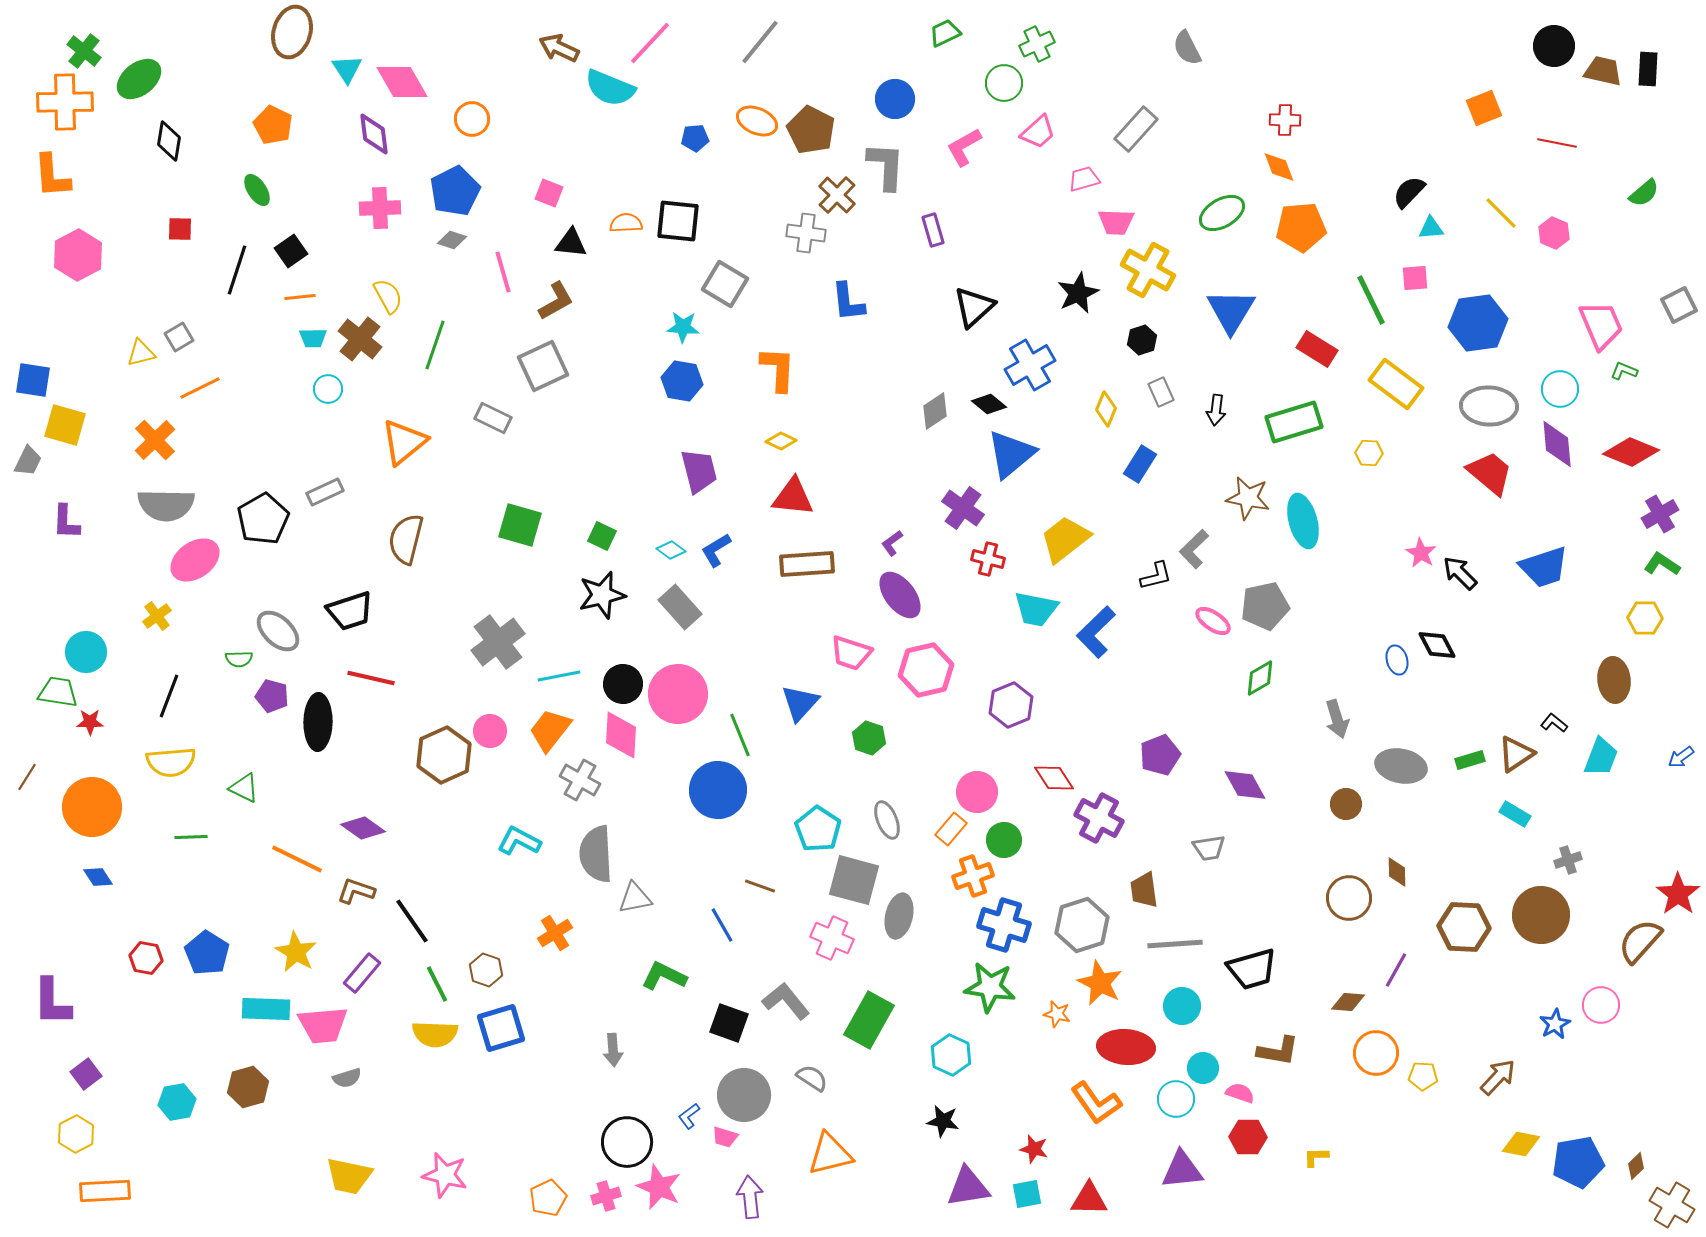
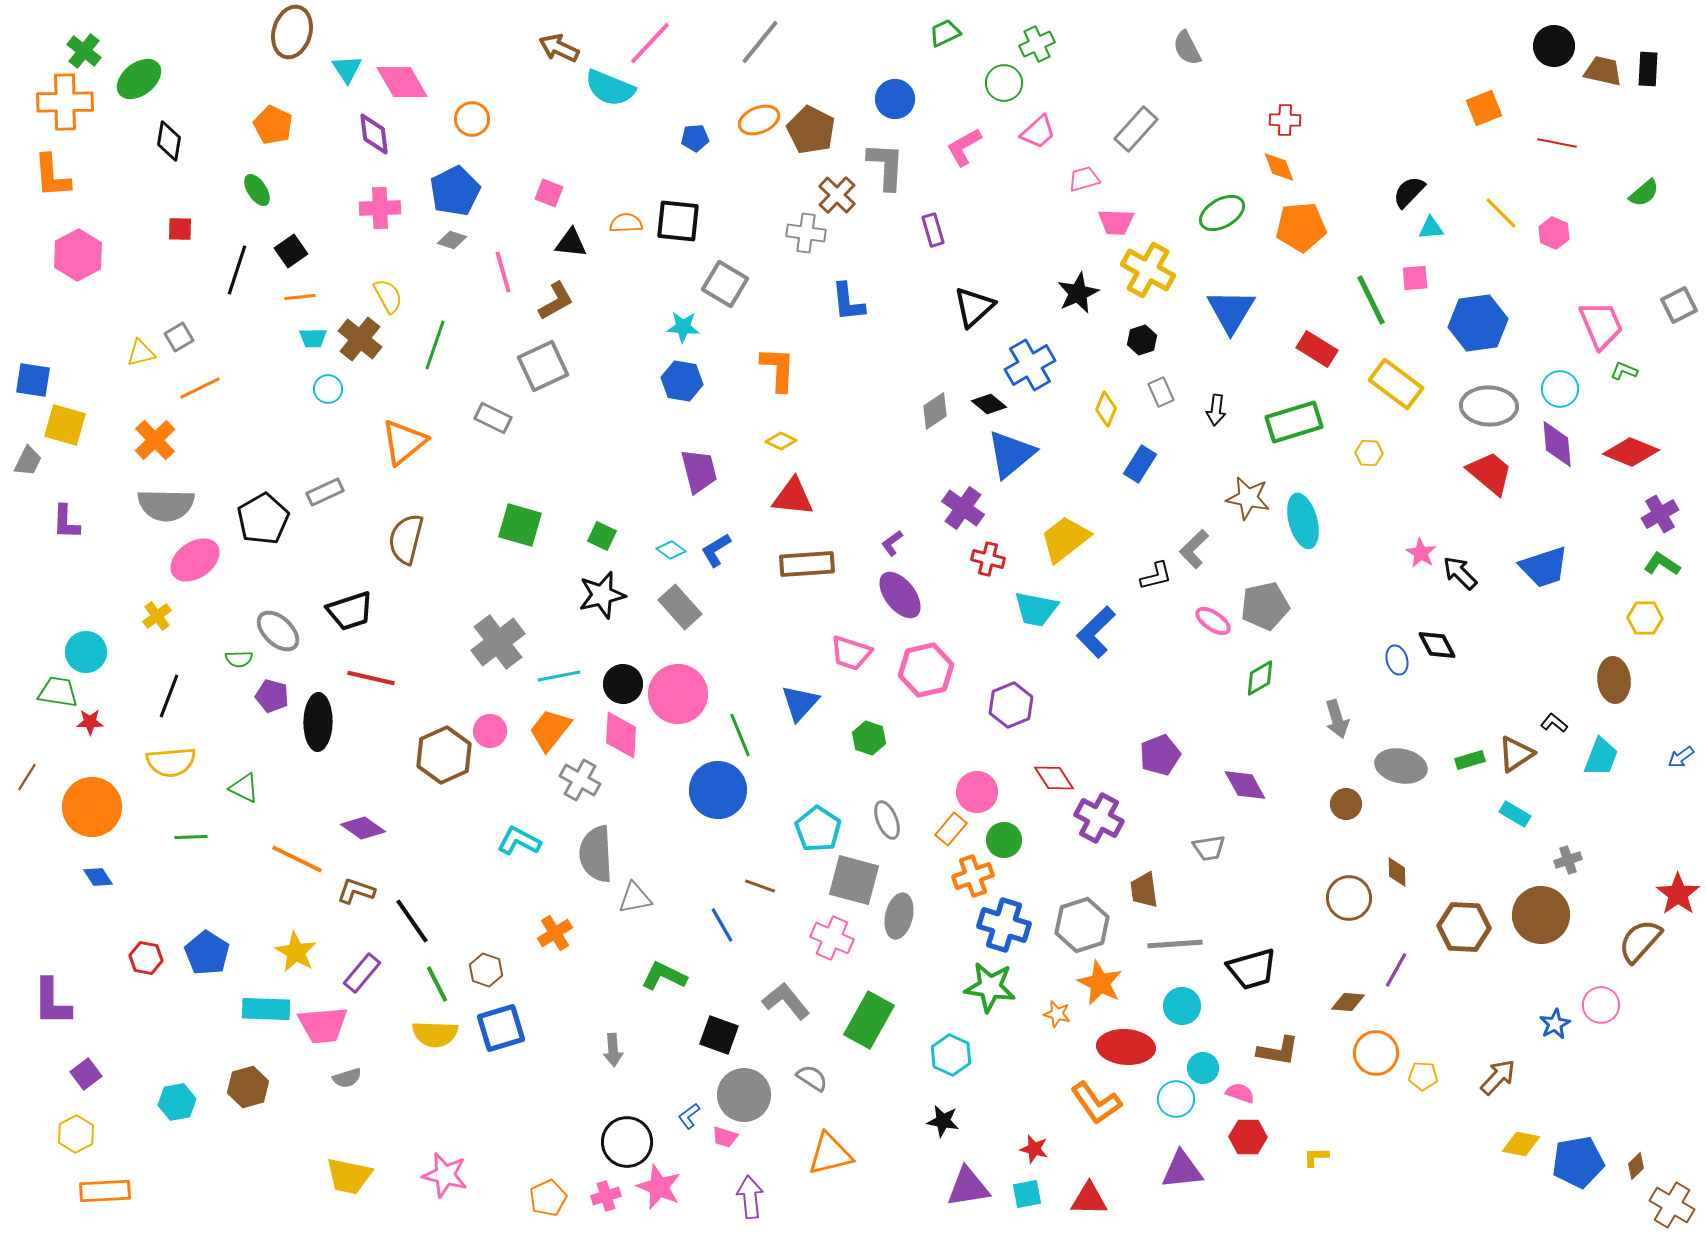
orange ellipse at (757, 121): moved 2 px right, 1 px up; rotated 45 degrees counterclockwise
black square at (729, 1023): moved 10 px left, 12 px down
